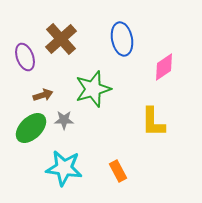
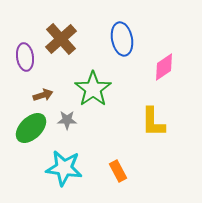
purple ellipse: rotated 12 degrees clockwise
green star: rotated 18 degrees counterclockwise
gray star: moved 3 px right
